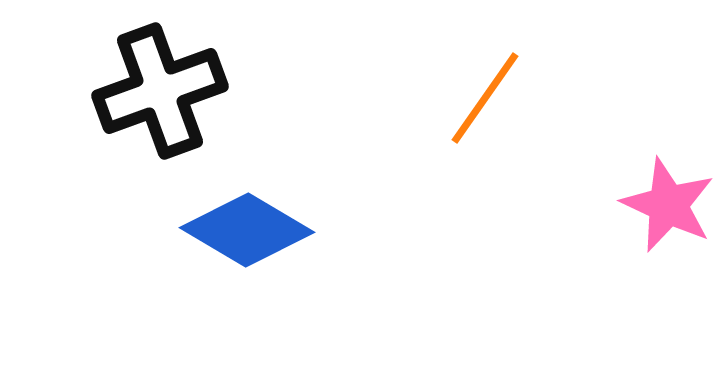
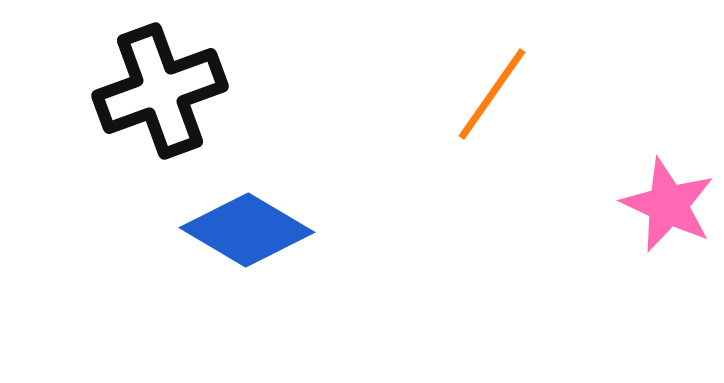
orange line: moved 7 px right, 4 px up
